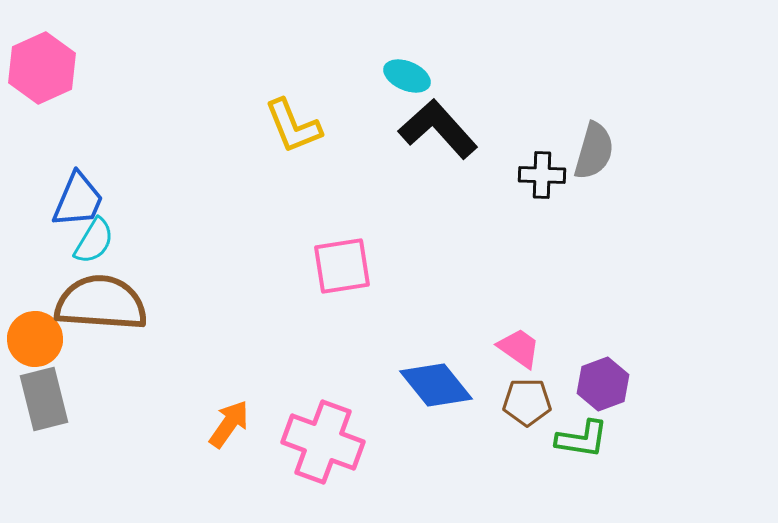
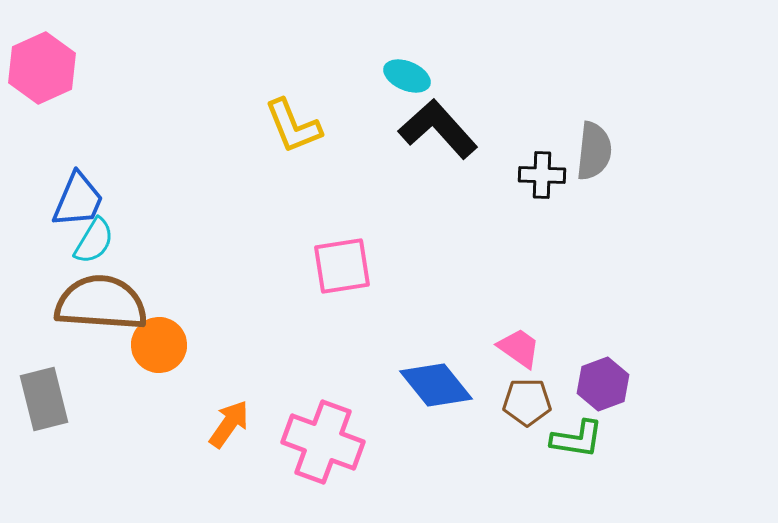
gray semicircle: rotated 10 degrees counterclockwise
orange circle: moved 124 px right, 6 px down
green L-shape: moved 5 px left
